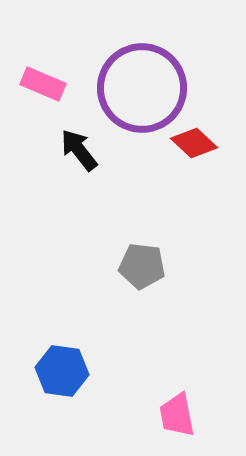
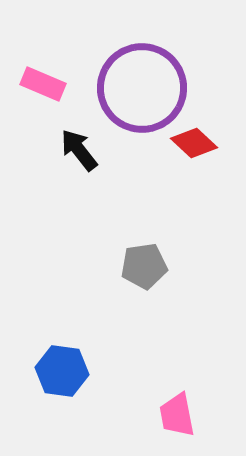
gray pentagon: moved 2 px right; rotated 15 degrees counterclockwise
